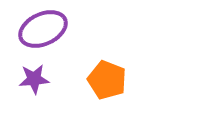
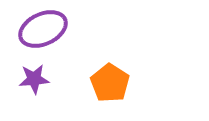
orange pentagon: moved 3 px right, 3 px down; rotated 12 degrees clockwise
